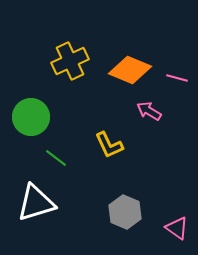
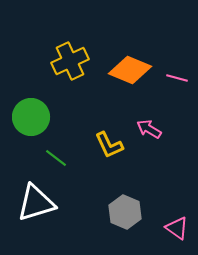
pink arrow: moved 18 px down
